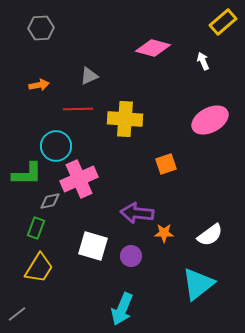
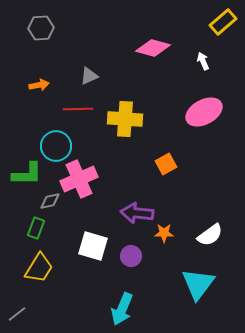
pink ellipse: moved 6 px left, 8 px up
orange square: rotated 10 degrees counterclockwise
cyan triangle: rotated 15 degrees counterclockwise
